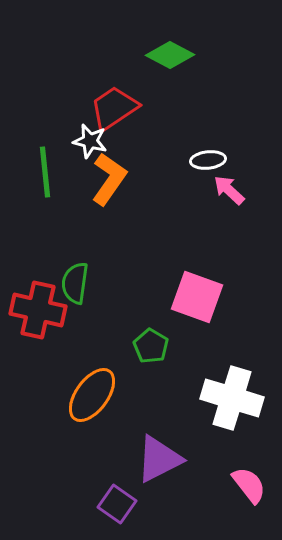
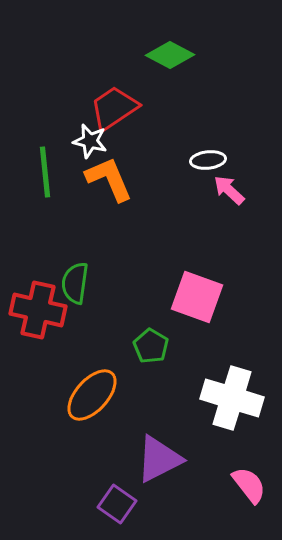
orange L-shape: rotated 58 degrees counterclockwise
orange ellipse: rotated 6 degrees clockwise
